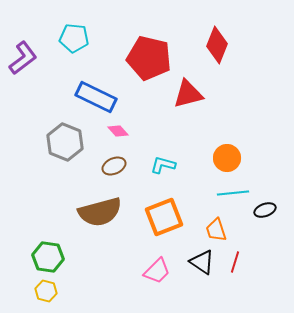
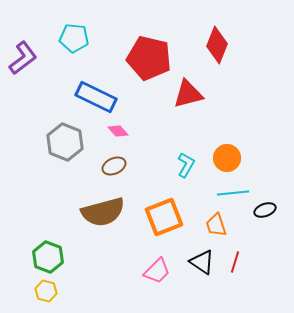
cyan L-shape: moved 23 px right; rotated 105 degrees clockwise
brown semicircle: moved 3 px right
orange trapezoid: moved 5 px up
green hexagon: rotated 12 degrees clockwise
